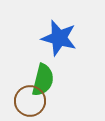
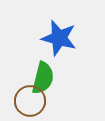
green semicircle: moved 2 px up
